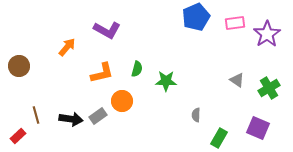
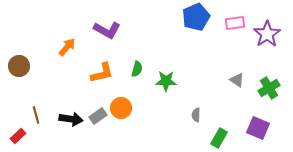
orange circle: moved 1 px left, 7 px down
